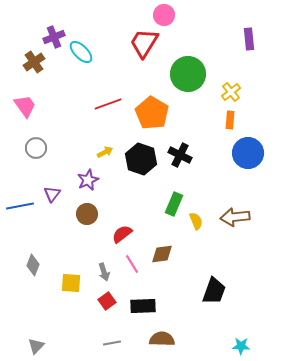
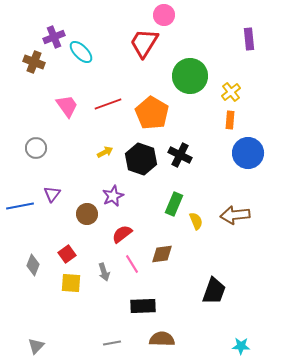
brown cross: rotated 35 degrees counterclockwise
green circle: moved 2 px right, 2 px down
pink trapezoid: moved 42 px right
purple star: moved 25 px right, 16 px down
brown arrow: moved 2 px up
red square: moved 40 px left, 47 px up
